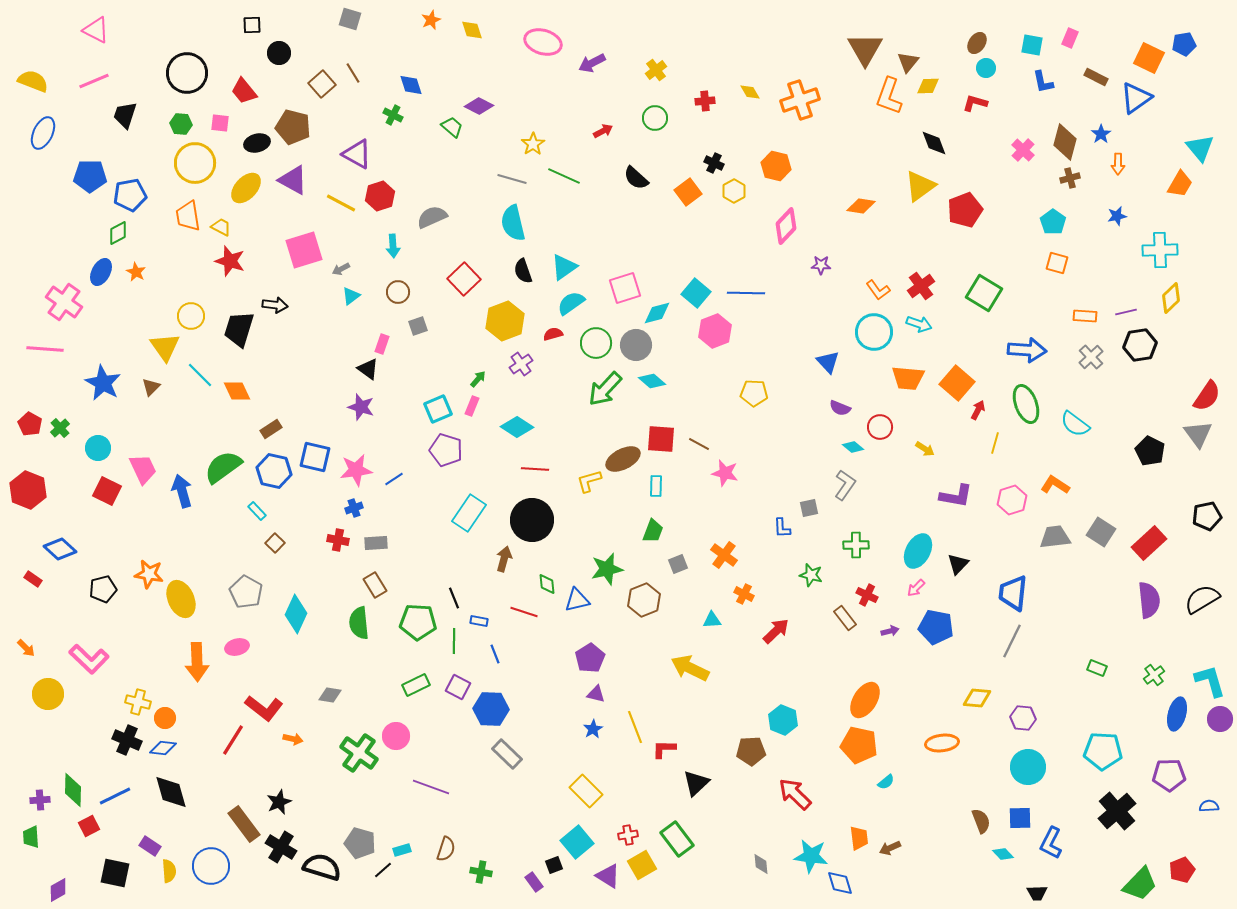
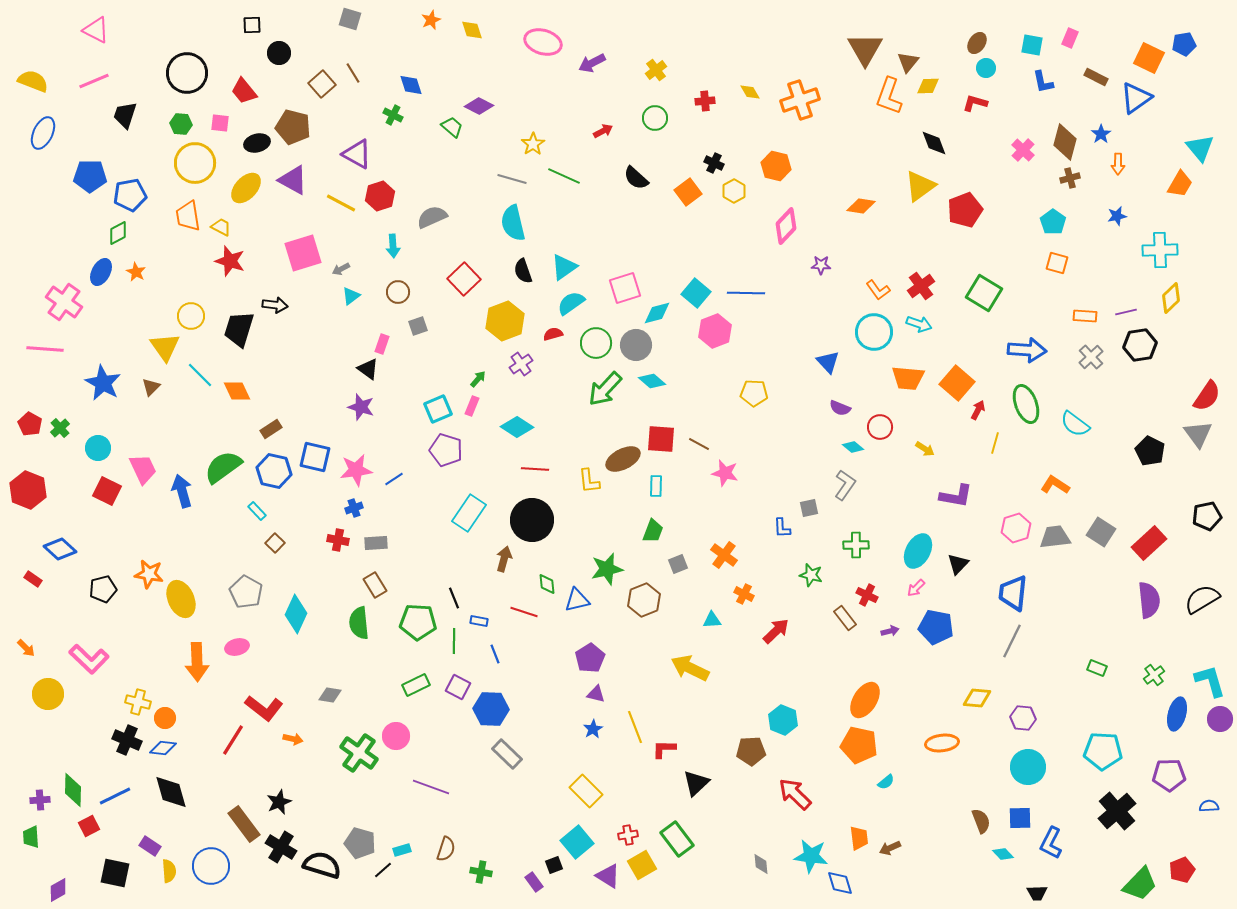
pink square at (304, 250): moved 1 px left, 3 px down
yellow L-shape at (589, 481): rotated 80 degrees counterclockwise
pink hexagon at (1012, 500): moved 4 px right, 28 px down
black semicircle at (322, 867): moved 2 px up
